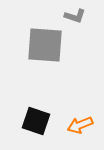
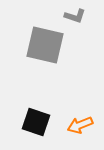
gray square: rotated 9 degrees clockwise
black square: moved 1 px down
